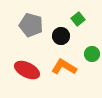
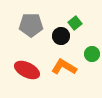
green square: moved 3 px left, 4 px down
gray pentagon: rotated 15 degrees counterclockwise
